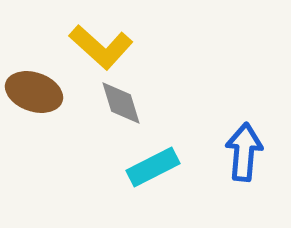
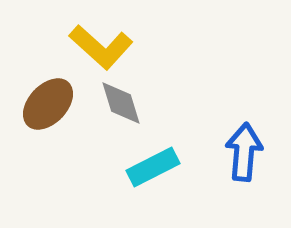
brown ellipse: moved 14 px right, 12 px down; rotated 66 degrees counterclockwise
